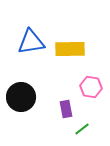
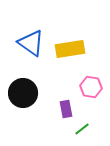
blue triangle: moved 1 px down; rotated 44 degrees clockwise
yellow rectangle: rotated 8 degrees counterclockwise
black circle: moved 2 px right, 4 px up
